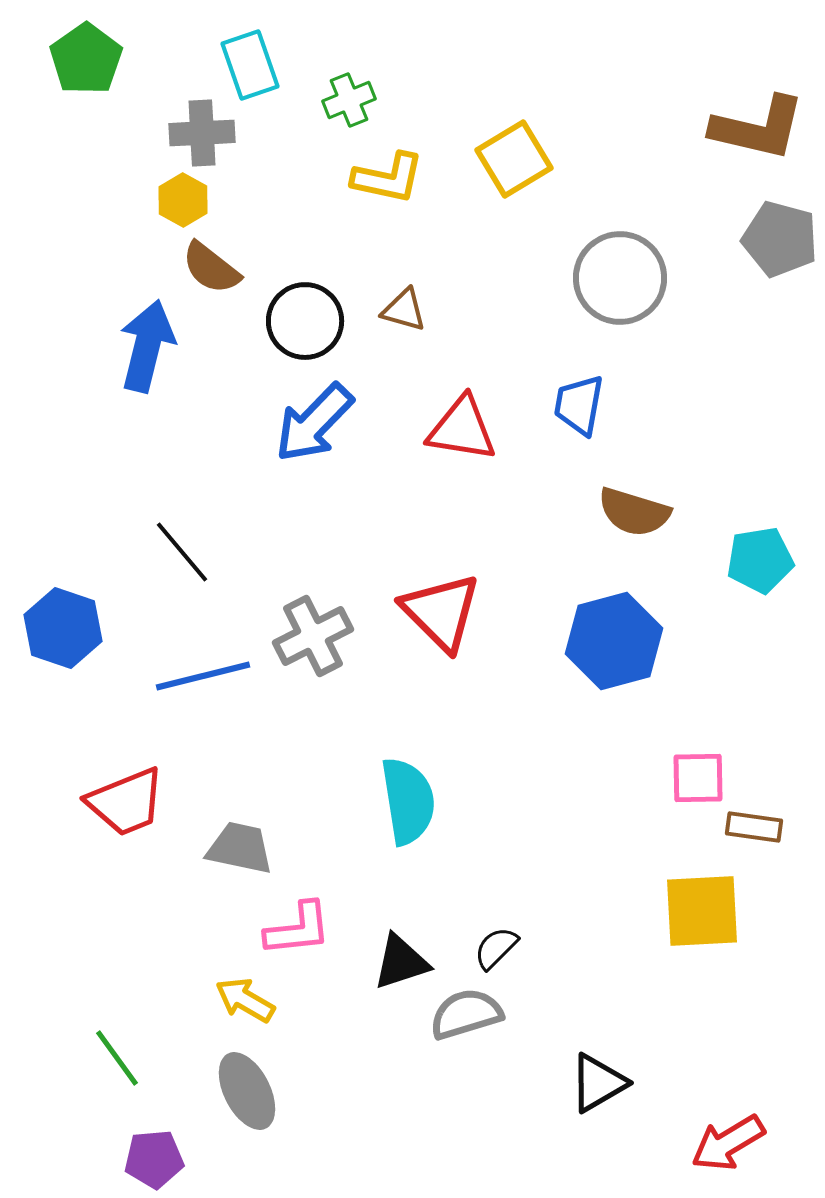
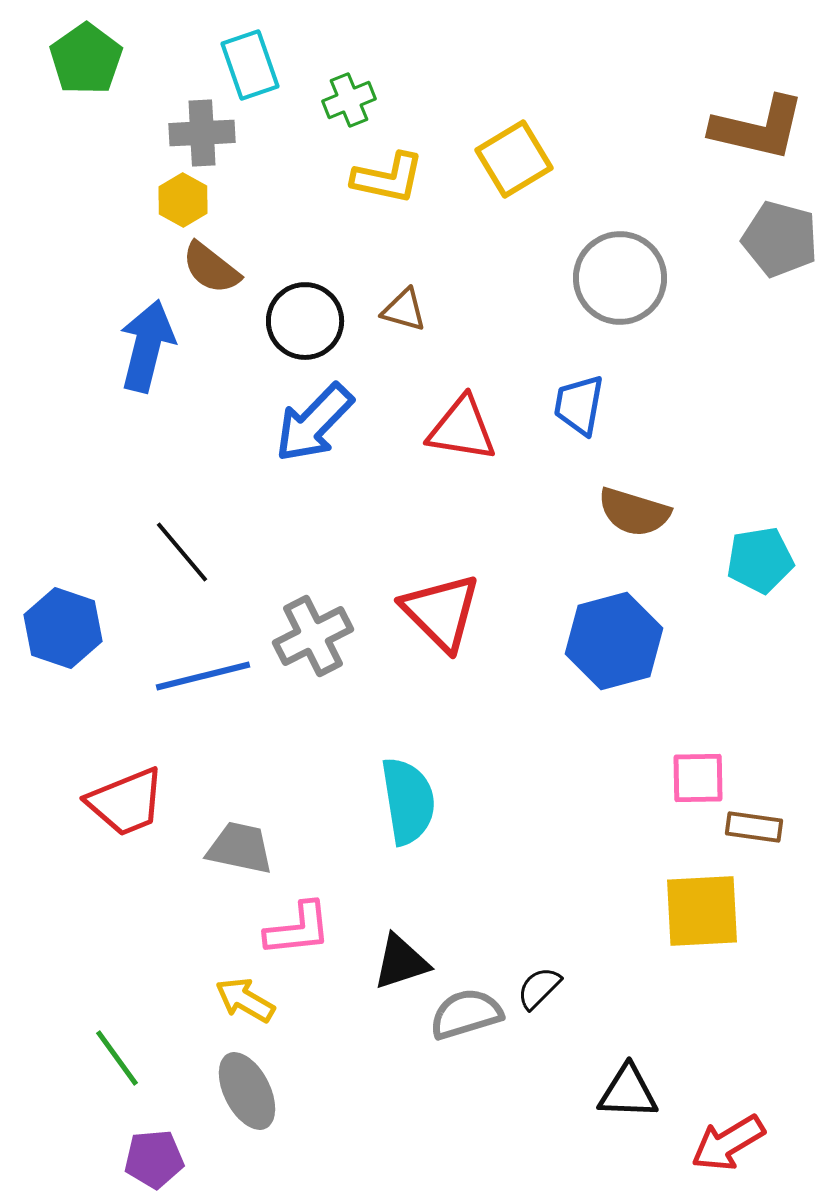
black semicircle at (496, 948): moved 43 px right, 40 px down
black triangle at (598, 1083): moved 30 px right, 9 px down; rotated 32 degrees clockwise
